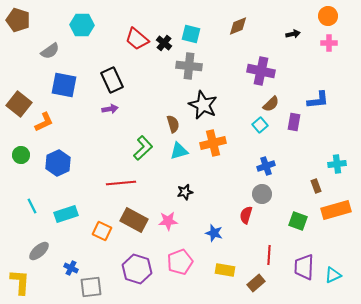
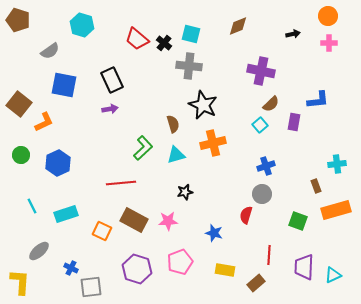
cyan hexagon at (82, 25): rotated 15 degrees clockwise
cyan triangle at (179, 151): moved 3 px left, 4 px down
